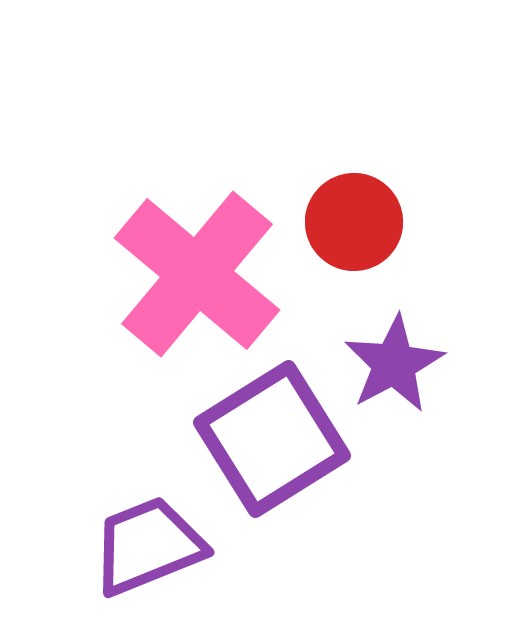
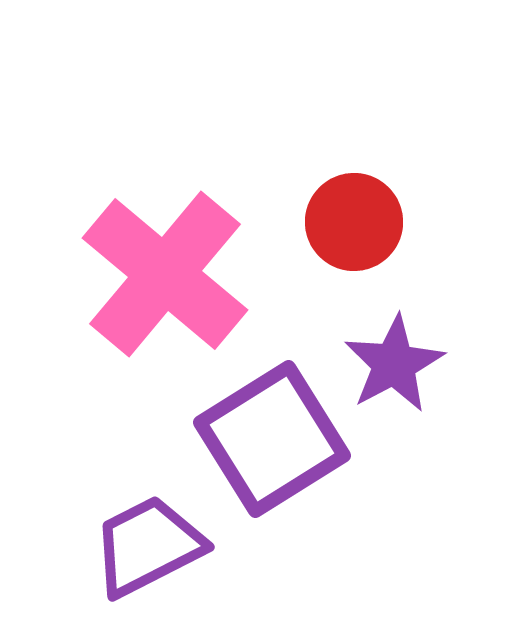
pink cross: moved 32 px left
purple trapezoid: rotated 5 degrees counterclockwise
